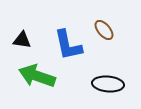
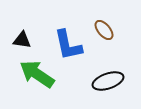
green arrow: moved 2 px up; rotated 15 degrees clockwise
black ellipse: moved 3 px up; rotated 24 degrees counterclockwise
